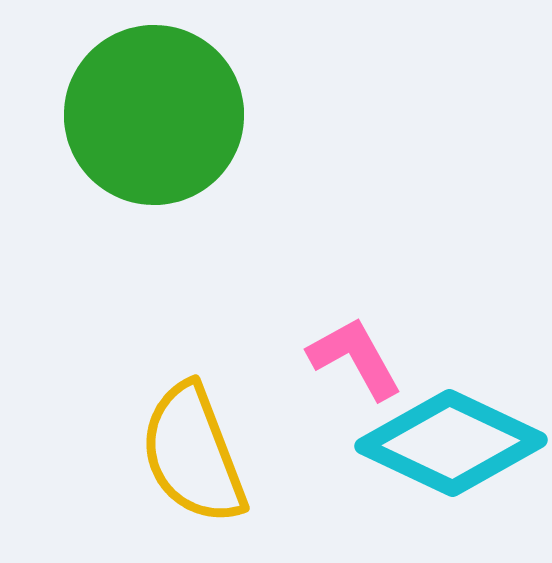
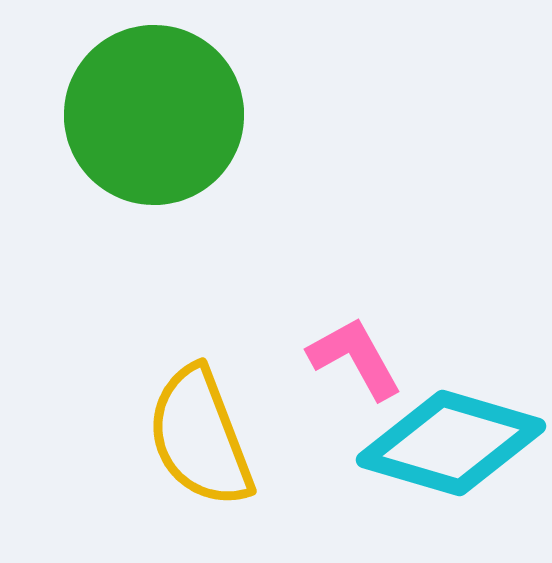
cyan diamond: rotated 9 degrees counterclockwise
yellow semicircle: moved 7 px right, 17 px up
